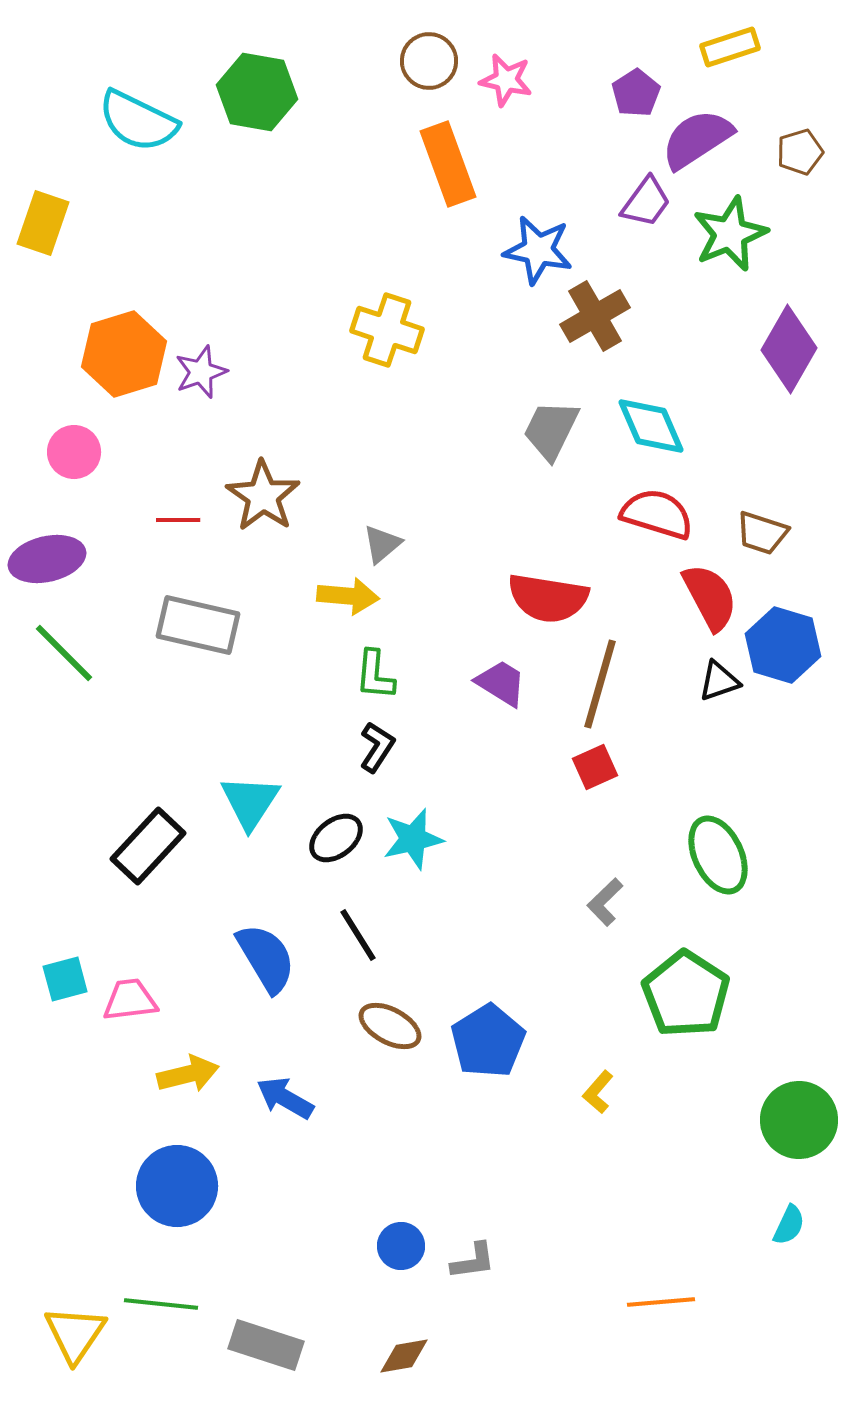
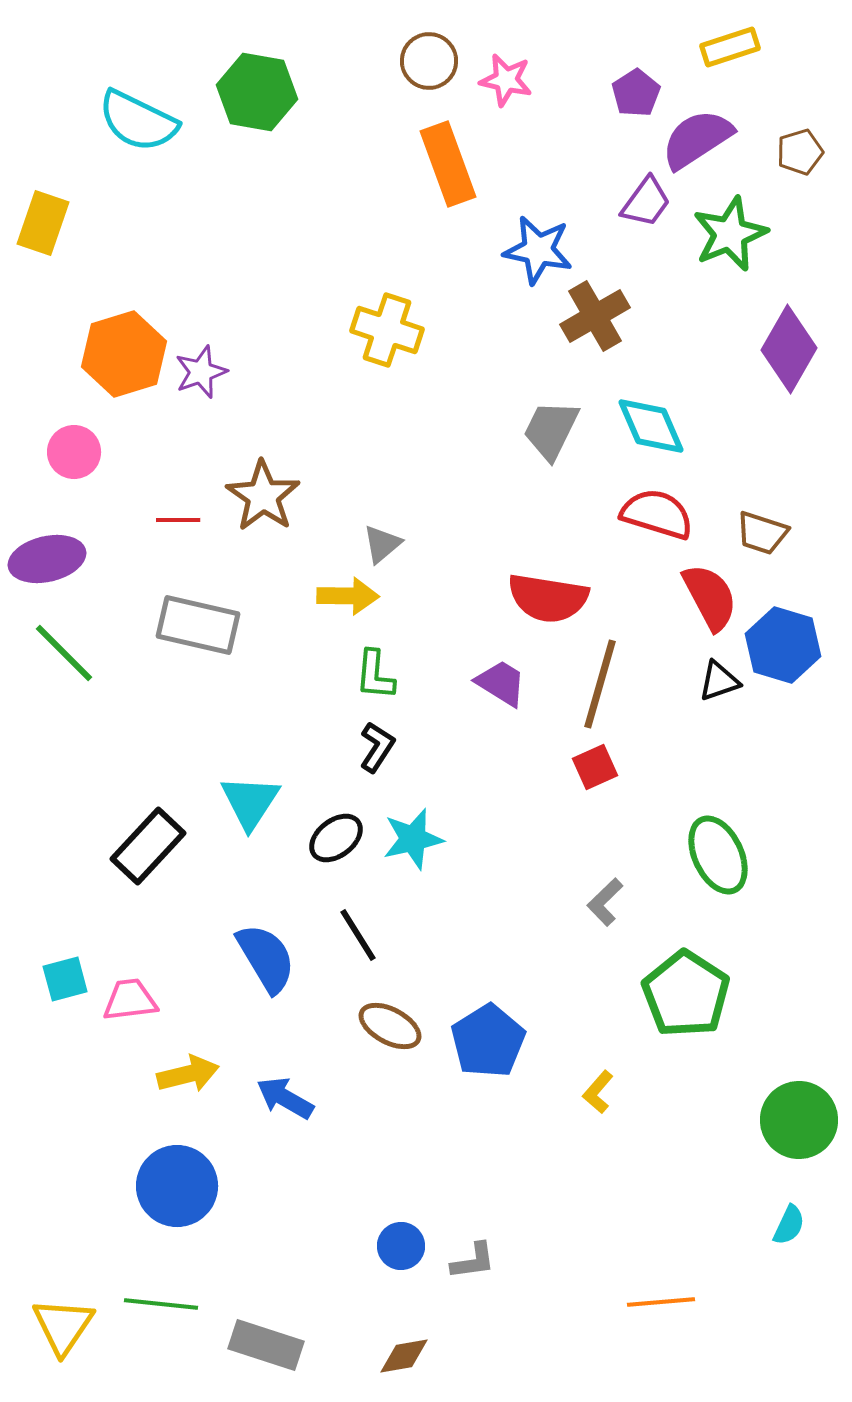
yellow arrow at (348, 596): rotated 4 degrees counterclockwise
yellow triangle at (75, 1334): moved 12 px left, 8 px up
